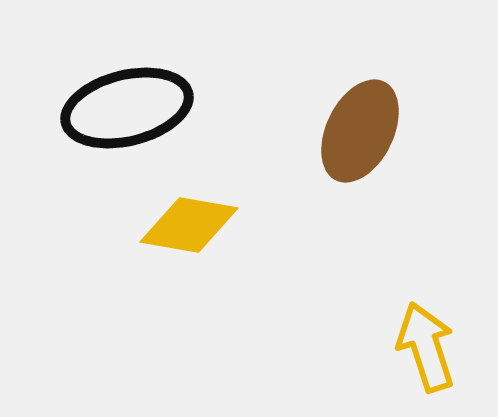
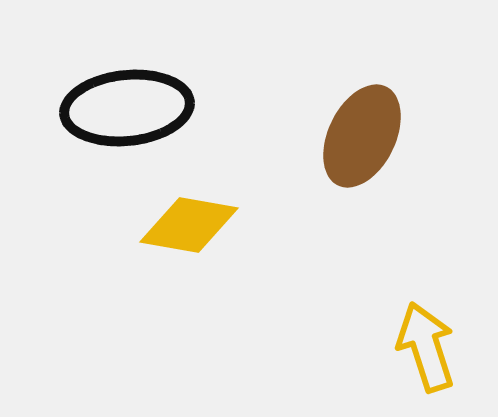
black ellipse: rotated 8 degrees clockwise
brown ellipse: moved 2 px right, 5 px down
